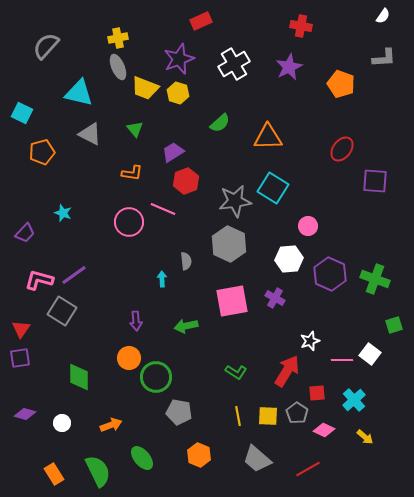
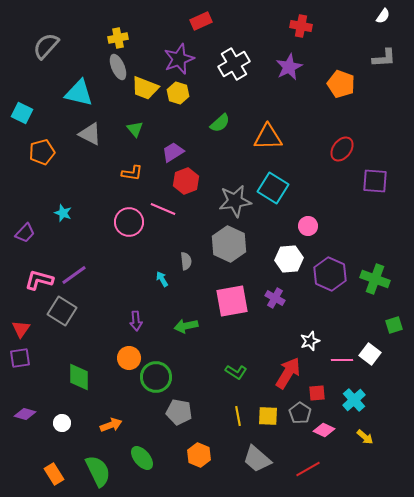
cyan arrow at (162, 279): rotated 28 degrees counterclockwise
red arrow at (287, 371): moved 1 px right, 2 px down
gray pentagon at (297, 413): moved 3 px right
